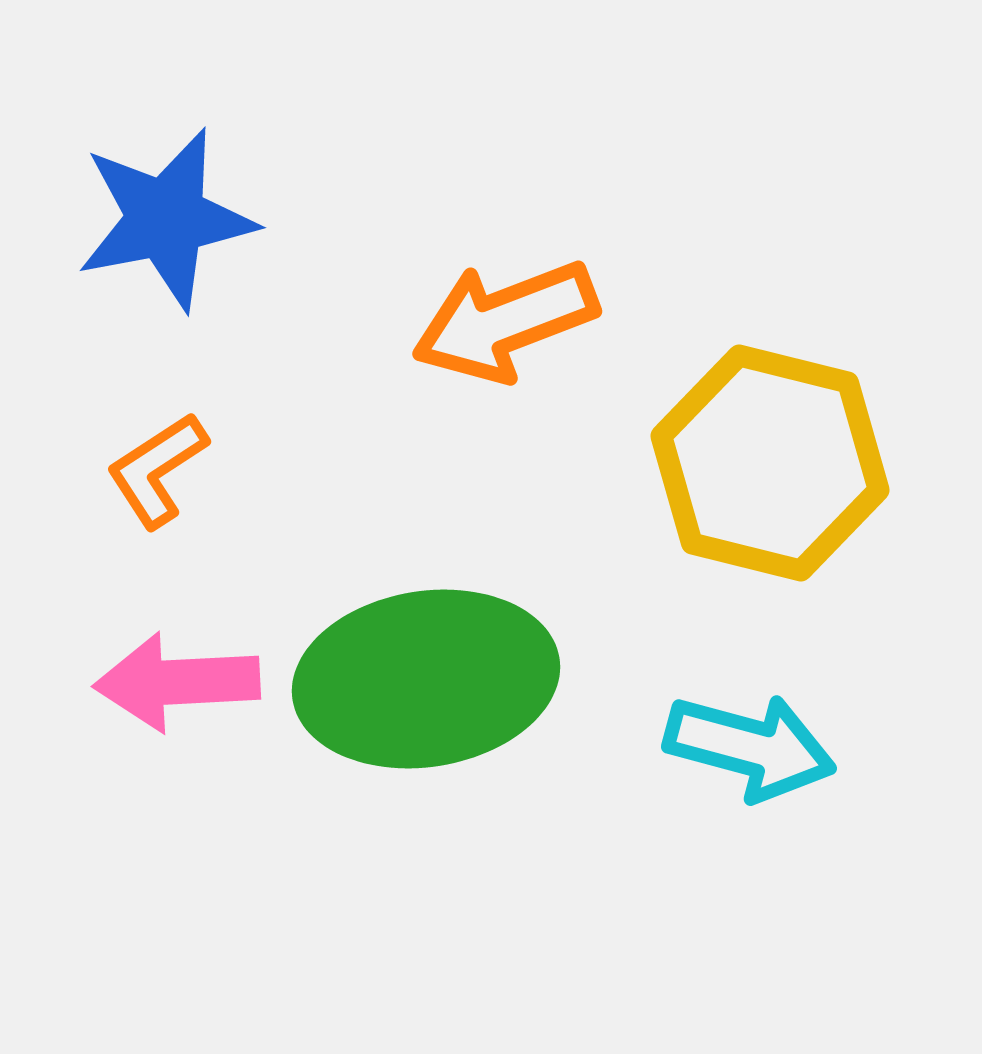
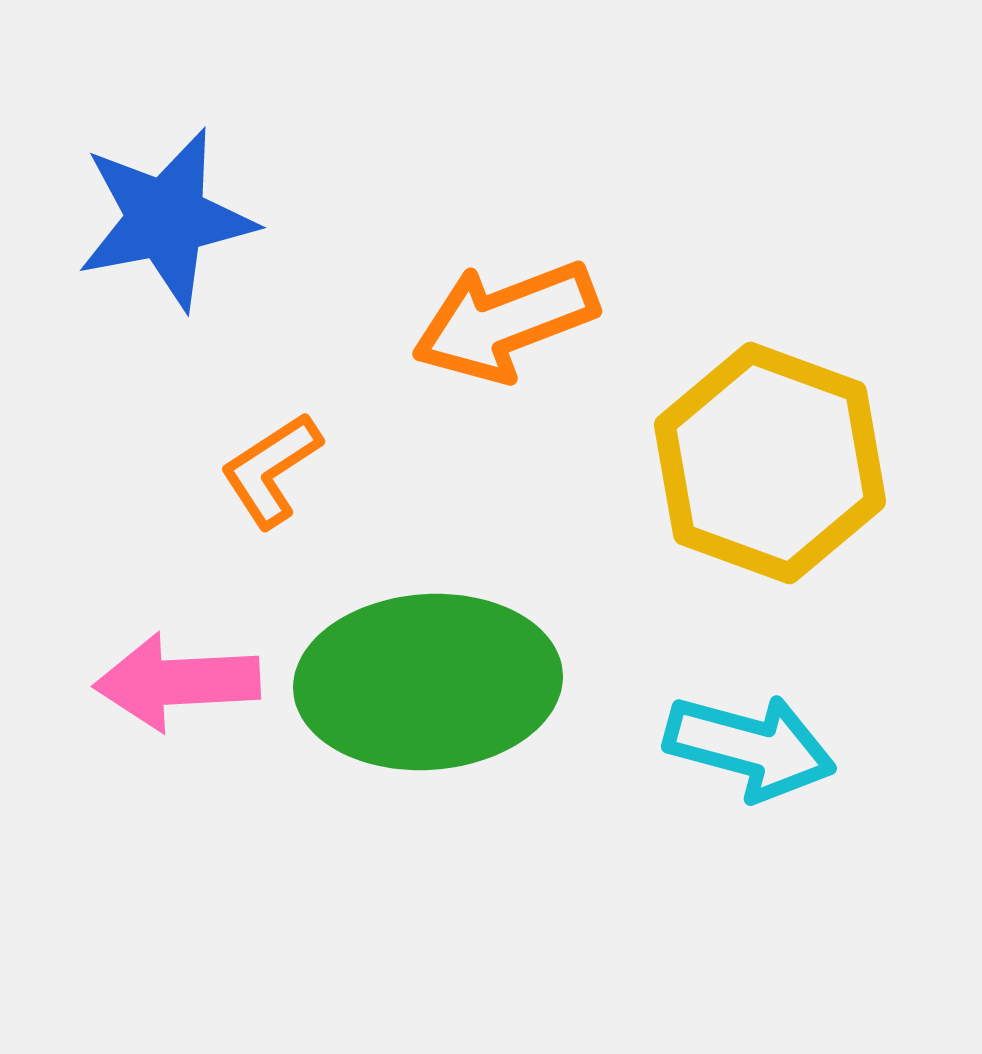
yellow hexagon: rotated 6 degrees clockwise
orange L-shape: moved 114 px right
green ellipse: moved 2 px right, 3 px down; rotated 5 degrees clockwise
